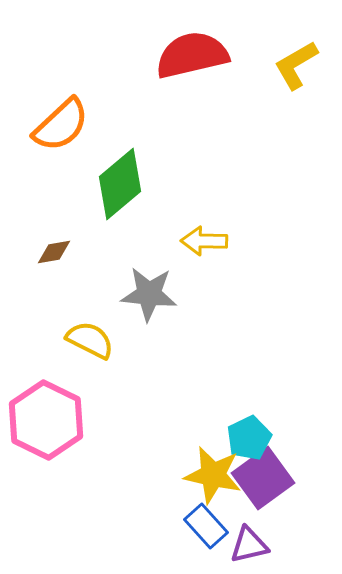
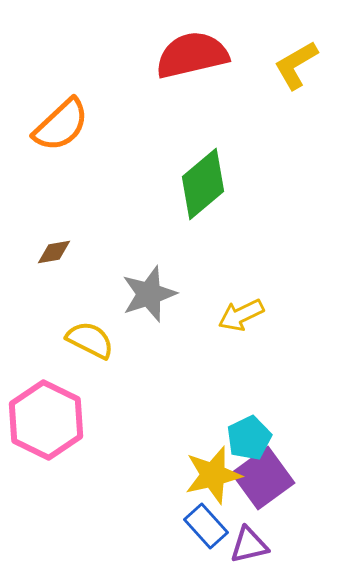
green diamond: moved 83 px right
yellow arrow: moved 37 px right, 74 px down; rotated 27 degrees counterclockwise
gray star: rotated 24 degrees counterclockwise
yellow star: rotated 26 degrees counterclockwise
